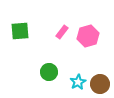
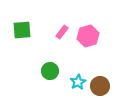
green square: moved 2 px right, 1 px up
green circle: moved 1 px right, 1 px up
brown circle: moved 2 px down
